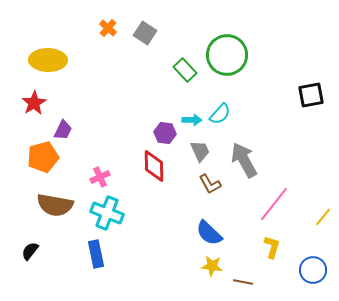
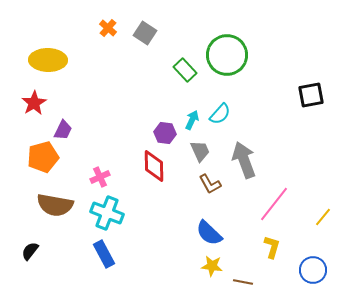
cyan arrow: rotated 66 degrees counterclockwise
gray arrow: rotated 9 degrees clockwise
blue rectangle: moved 8 px right; rotated 16 degrees counterclockwise
